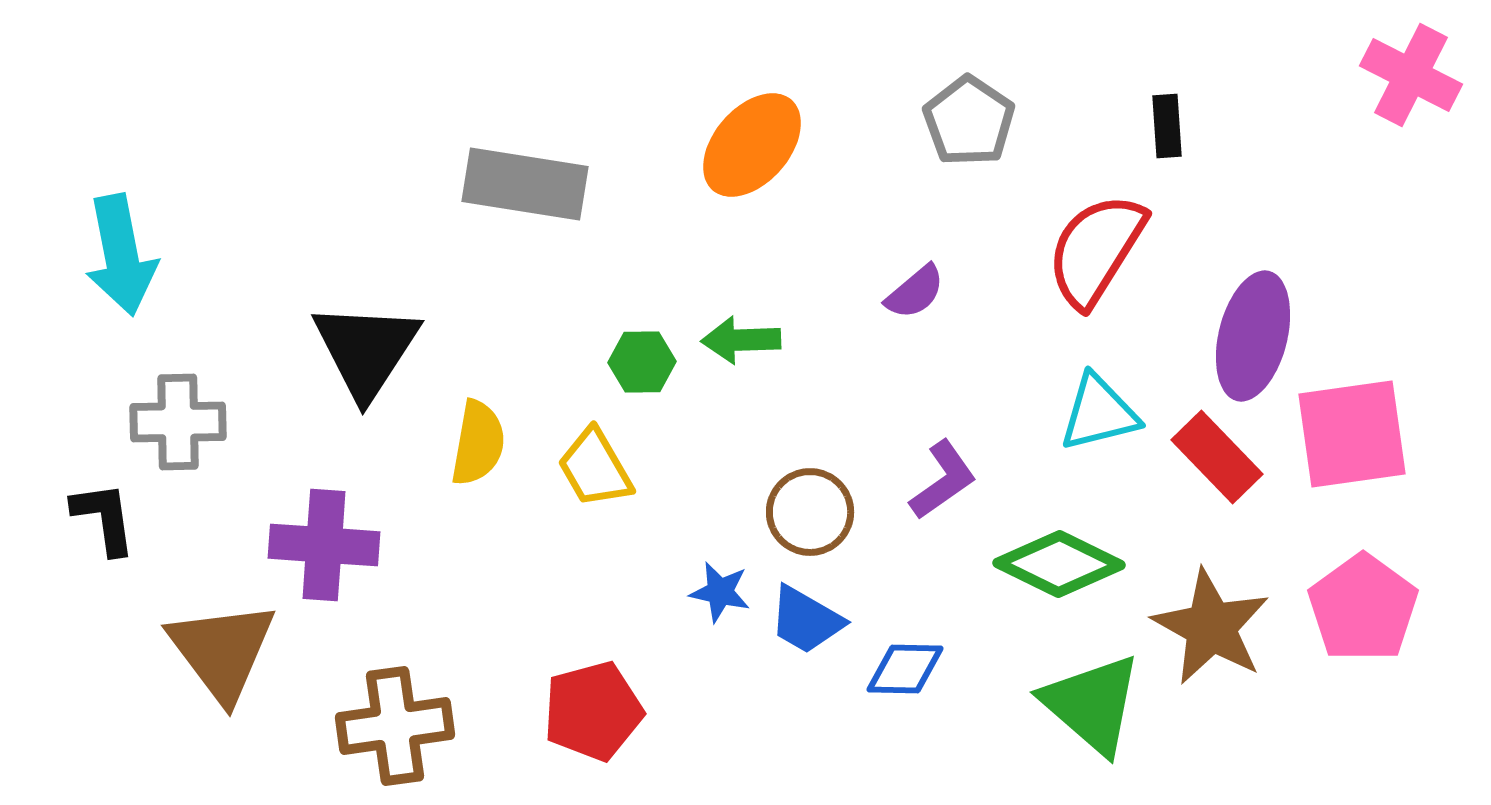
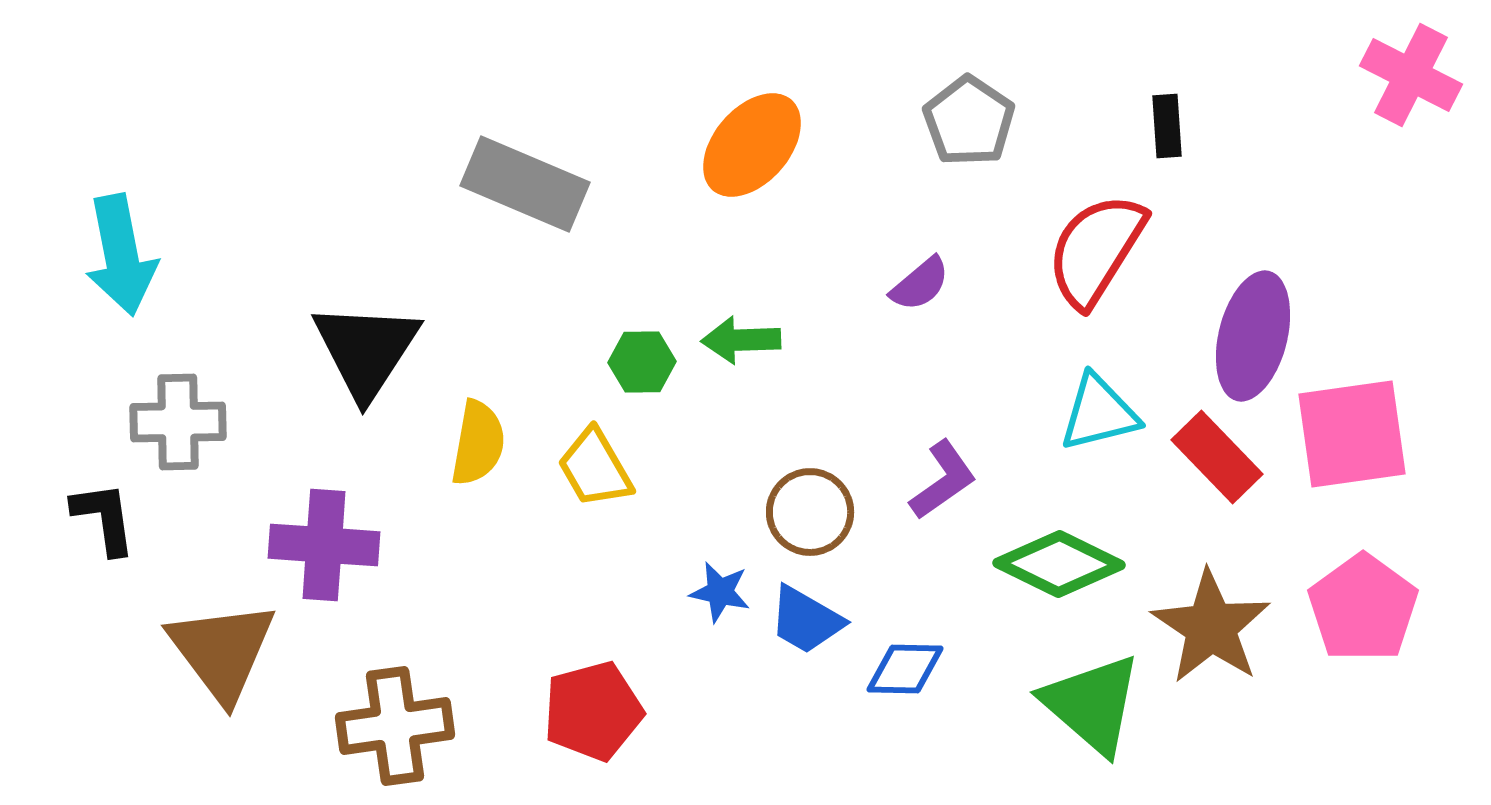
gray rectangle: rotated 14 degrees clockwise
purple semicircle: moved 5 px right, 8 px up
brown star: rotated 5 degrees clockwise
